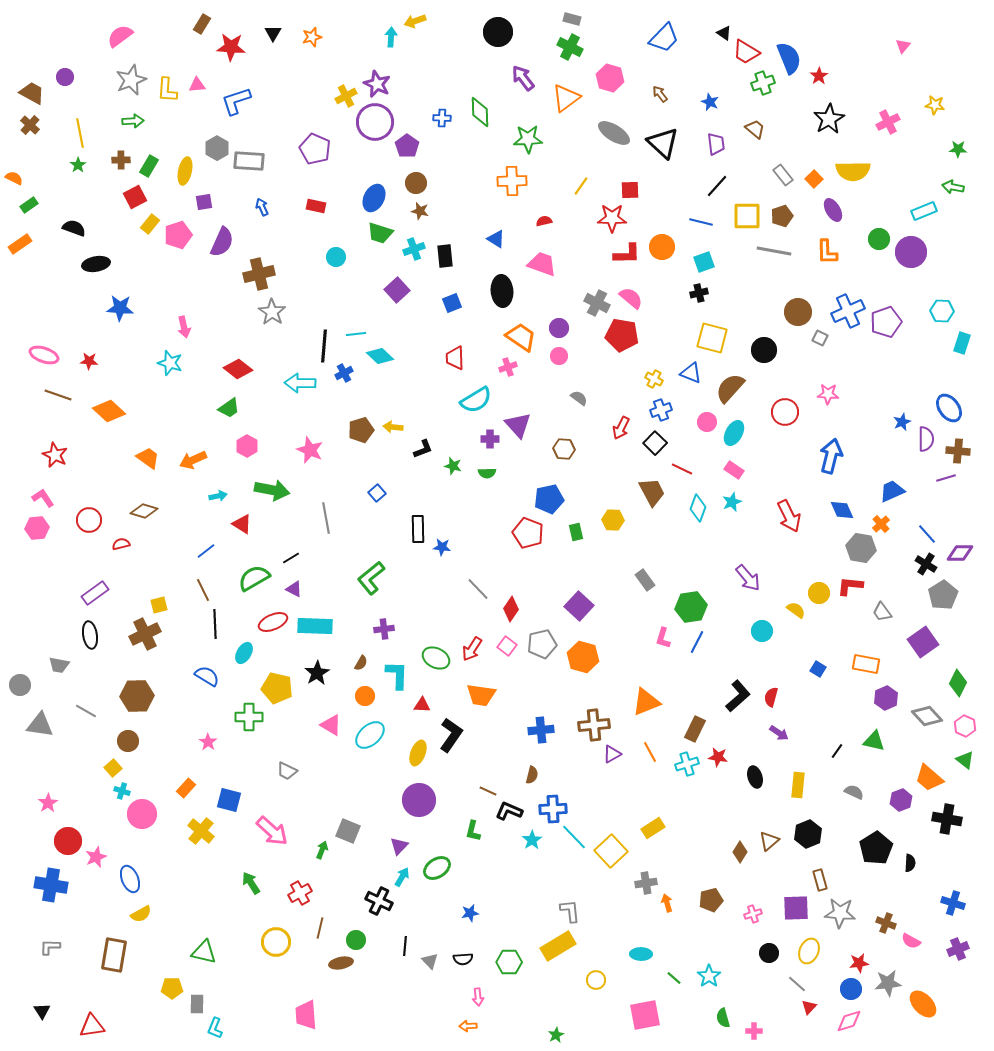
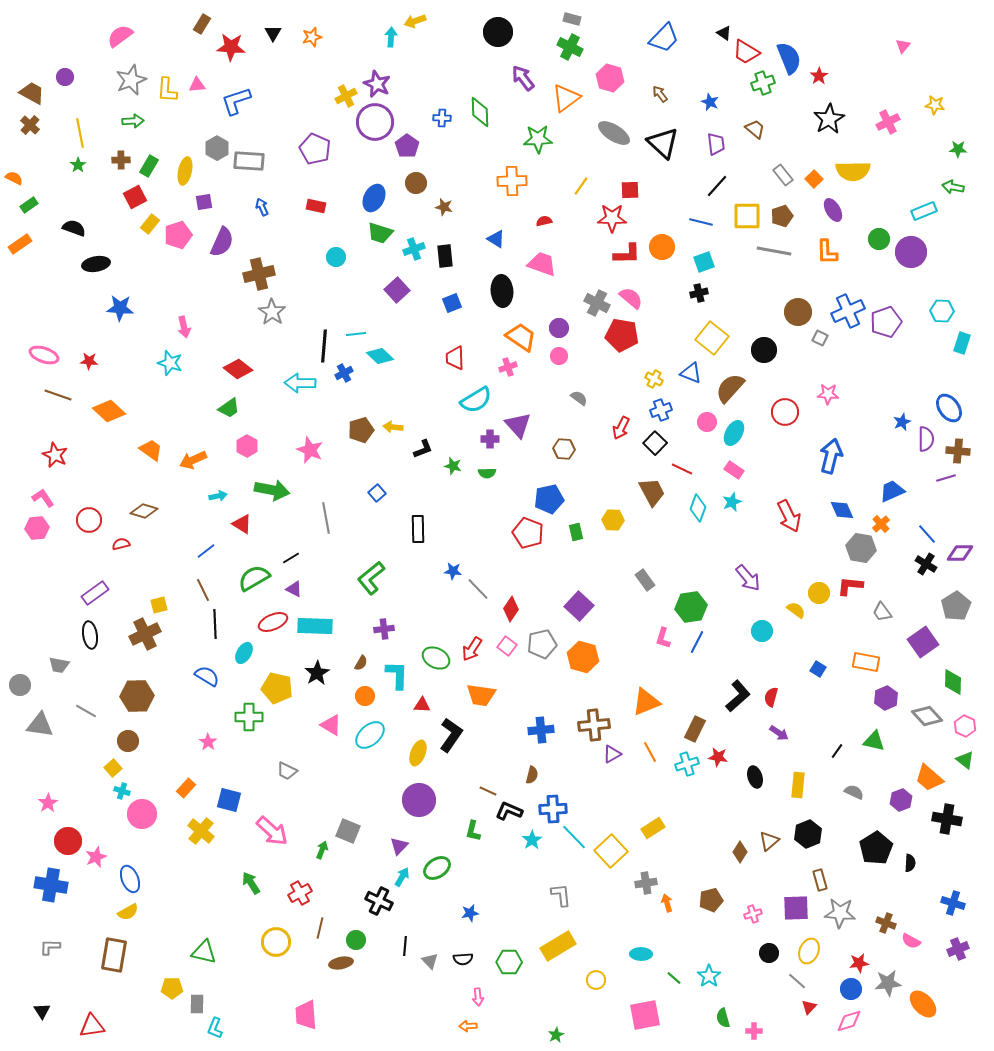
green star at (528, 139): moved 10 px right
brown star at (420, 211): moved 24 px right, 4 px up
yellow square at (712, 338): rotated 24 degrees clockwise
orange trapezoid at (148, 458): moved 3 px right, 8 px up
blue star at (442, 547): moved 11 px right, 24 px down
gray pentagon at (943, 595): moved 13 px right, 11 px down
orange rectangle at (866, 664): moved 2 px up
green diamond at (958, 683): moved 5 px left, 1 px up; rotated 24 degrees counterclockwise
gray L-shape at (570, 911): moved 9 px left, 16 px up
yellow semicircle at (141, 914): moved 13 px left, 2 px up
gray line at (797, 984): moved 3 px up
